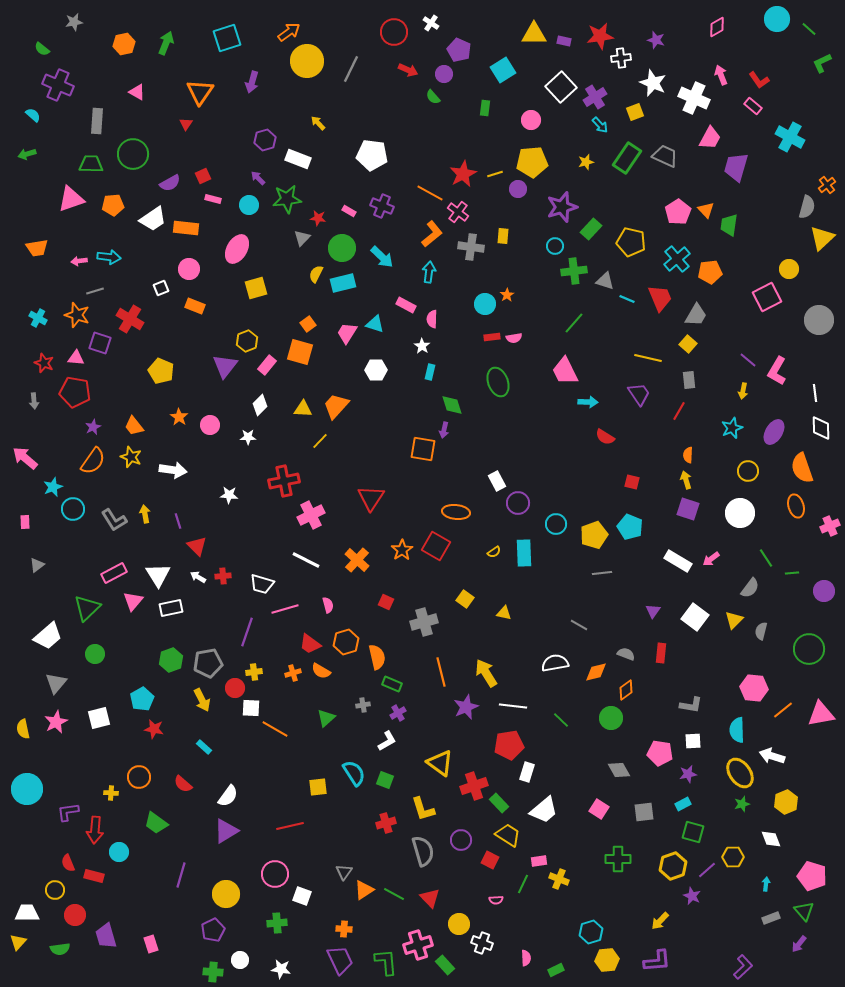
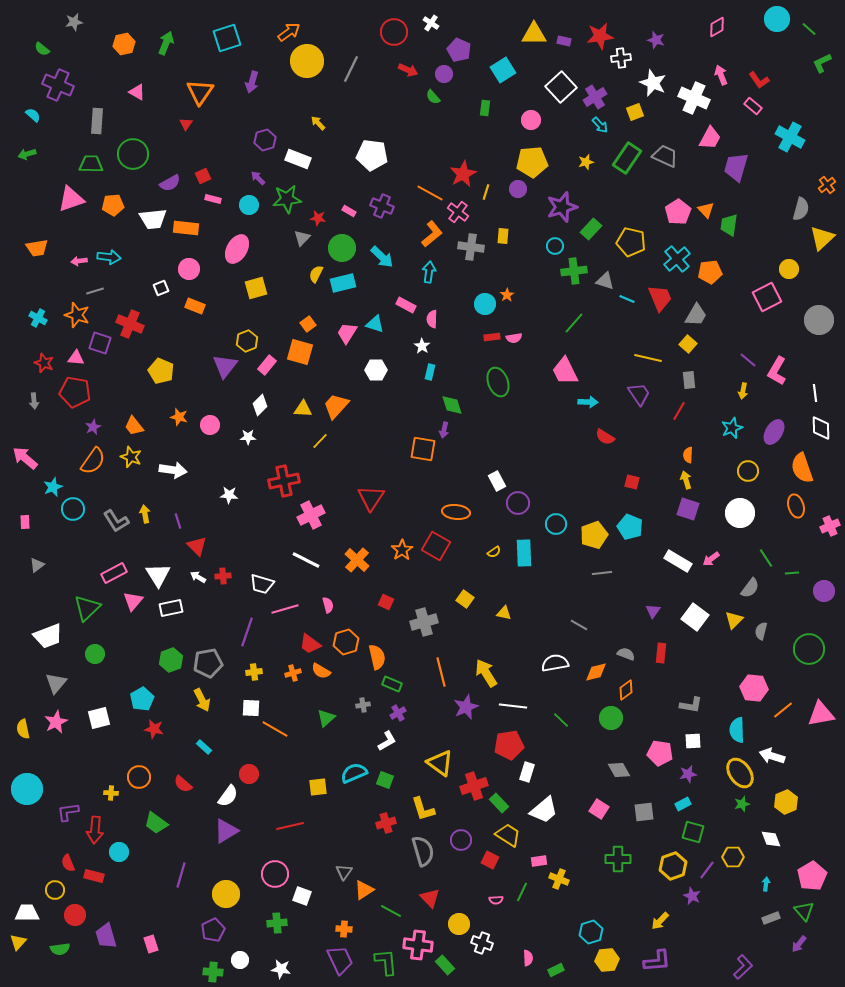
yellow line at (495, 174): moved 9 px left, 18 px down; rotated 56 degrees counterclockwise
gray semicircle at (807, 207): moved 6 px left, 2 px down
white trapezoid at (153, 219): rotated 28 degrees clockwise
red cross at (130, 319): moved 5 px down; rotated 8 degrees counterclockwise
orange star at (179, 417): rotated 18 degrees counterclockwise
gray L-shape at (114, 520): moved 2 px right, 1 px down
white trapezoid at (48, 636): rotated 20 degrees clockwise
red circle at (235, 688): moved 14 px right, 86 px down
cyan semicircle at (354, 773): rotated 80 degrees counterclockwise
purple line at (707, 870): rotated 12 degrees counterclockwise
pink pentagon at (812, 876): rotated 24 degrees clockwise
green line at (523, 884): moved 1 px left, 8 px down
green line at (394, 894): moved 3 px left, 17 px down
pink cross at (418, 945): rotated 24 degrees clockwise
pink semicircle at (526, 958): moved 2 px right
